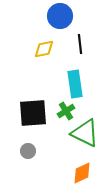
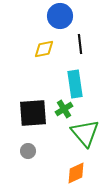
green cross: moved 2 px left, 2 px up
green triangle: rotated 24 degrees clockwise
orange diamond: moved 6 px left
